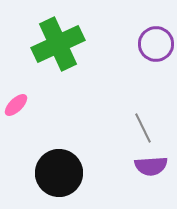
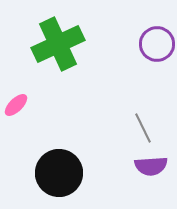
purple circle: moved 1 px right
